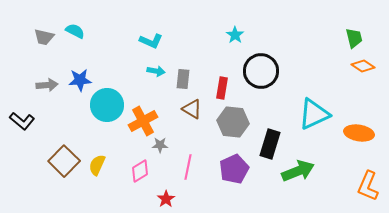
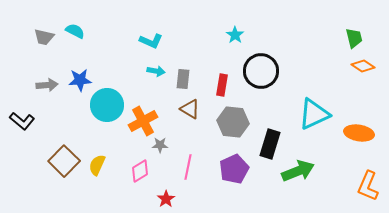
red rectangle: moved 3 px up
brown triangle: moved 2 px left
